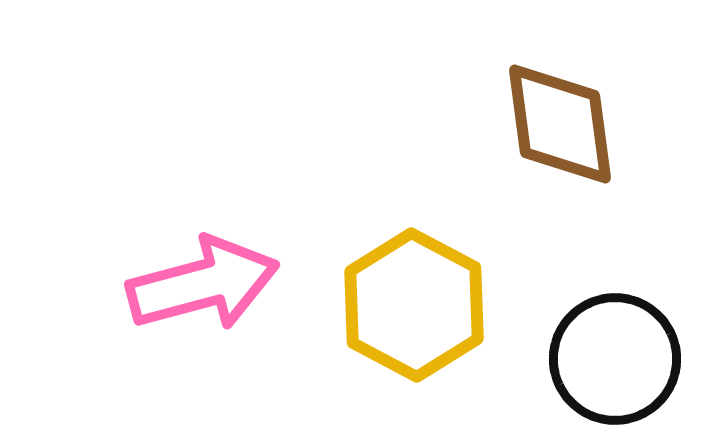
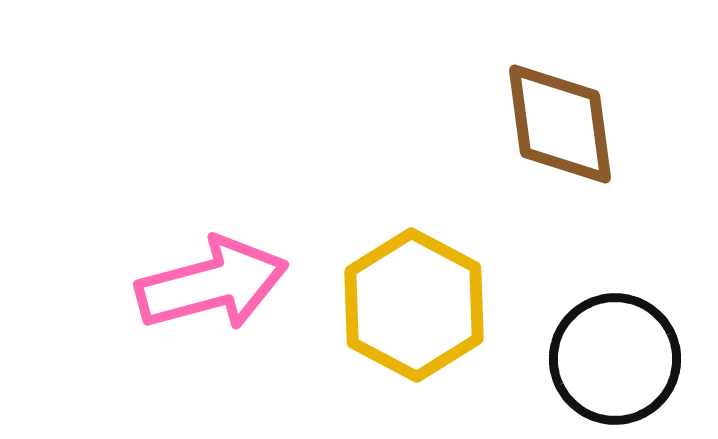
pink arrow: moved 9 px right
